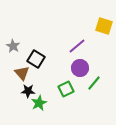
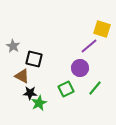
yellow square: moved 2 px left, 3 px down
purple line: moved 12 px right
black square: moved 2 px left; rotated 18 degrees counterclockwise
brown triangle: moved 3 px down; rotated 21 degrees counterclockwise
green line: moved 1 px right, 5 px down
black star: moved 2 px right, 2 px down
